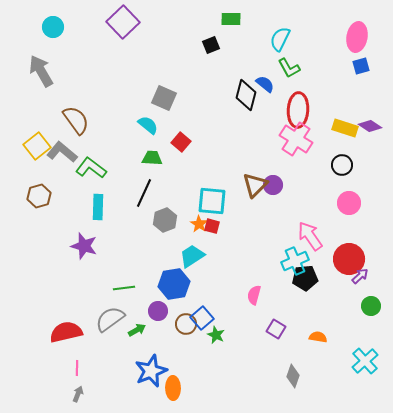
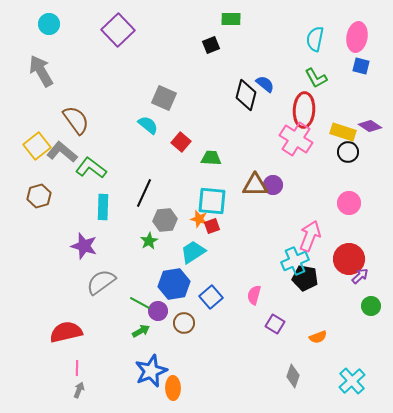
purple square at (123, 22): moved 5 px left, 8 px down
cyan circle at (53, 27): moved 4 px left, 3 px up
cyan semicircle at (280, 39): moved 35 px right; rotated 15 degrees counterclockwise
blue square at (361, 66): rotated 30 degrees clockwise
green L-shape at (289, 68): moved 27 px right, 10 px down
red ellipse at (298, 110): moved 6 px right
yellow rectangle at (345, 128): moved 2 px left, 4 px down
green trapezoid at (152, 158): moved 59 px right
black circle at (342, 165): moved 6 px right, 13 px up
brown triangle at (255, 185): rotated 44 degrees clockwise
cyan rectangle at (98, 207): moved 5 px right
gray hexagon at (165, 220): rotated 15 degrees clockwise
orange star at (199, 224): moved 5 px up; rotated 18 degrees counterclockwise
red square at (212, 226): rotated 35 degrees counterclockwise
pink arrow at (310, 236): rotated 56 degrees clockwise
cyan trapezoid at (192, 256): moved 1 px right, 4 px up
black pentagon at (305, 278): rotated 15 degrees clockwise
green line at (124, 288): moved 16 px right, 15 px down; rotated 35 degrees clockwise
blue square at (202, 318): moved 9 px right, 21 px up
gray semicircle at (110, 319): moved 9 px left, 37 px up
brown circle at (186, 324): moved 2 px left, 1 px up
purple square at (276, 329): moved 1 px left, 5 px up
green arrow at (137, 330): moved 4 px right, 1 px down
green star at (216, 335): moved 67 px left, 94 px up; rotated 18 degrees clockwise
orange semicircle at (318, 337): rotated 150 degrees clockwise
cyan cross at (365, 361): moved 13 px left, 20 px down
gray arrow at (78, 394): moved 1 px right, 4 px up
